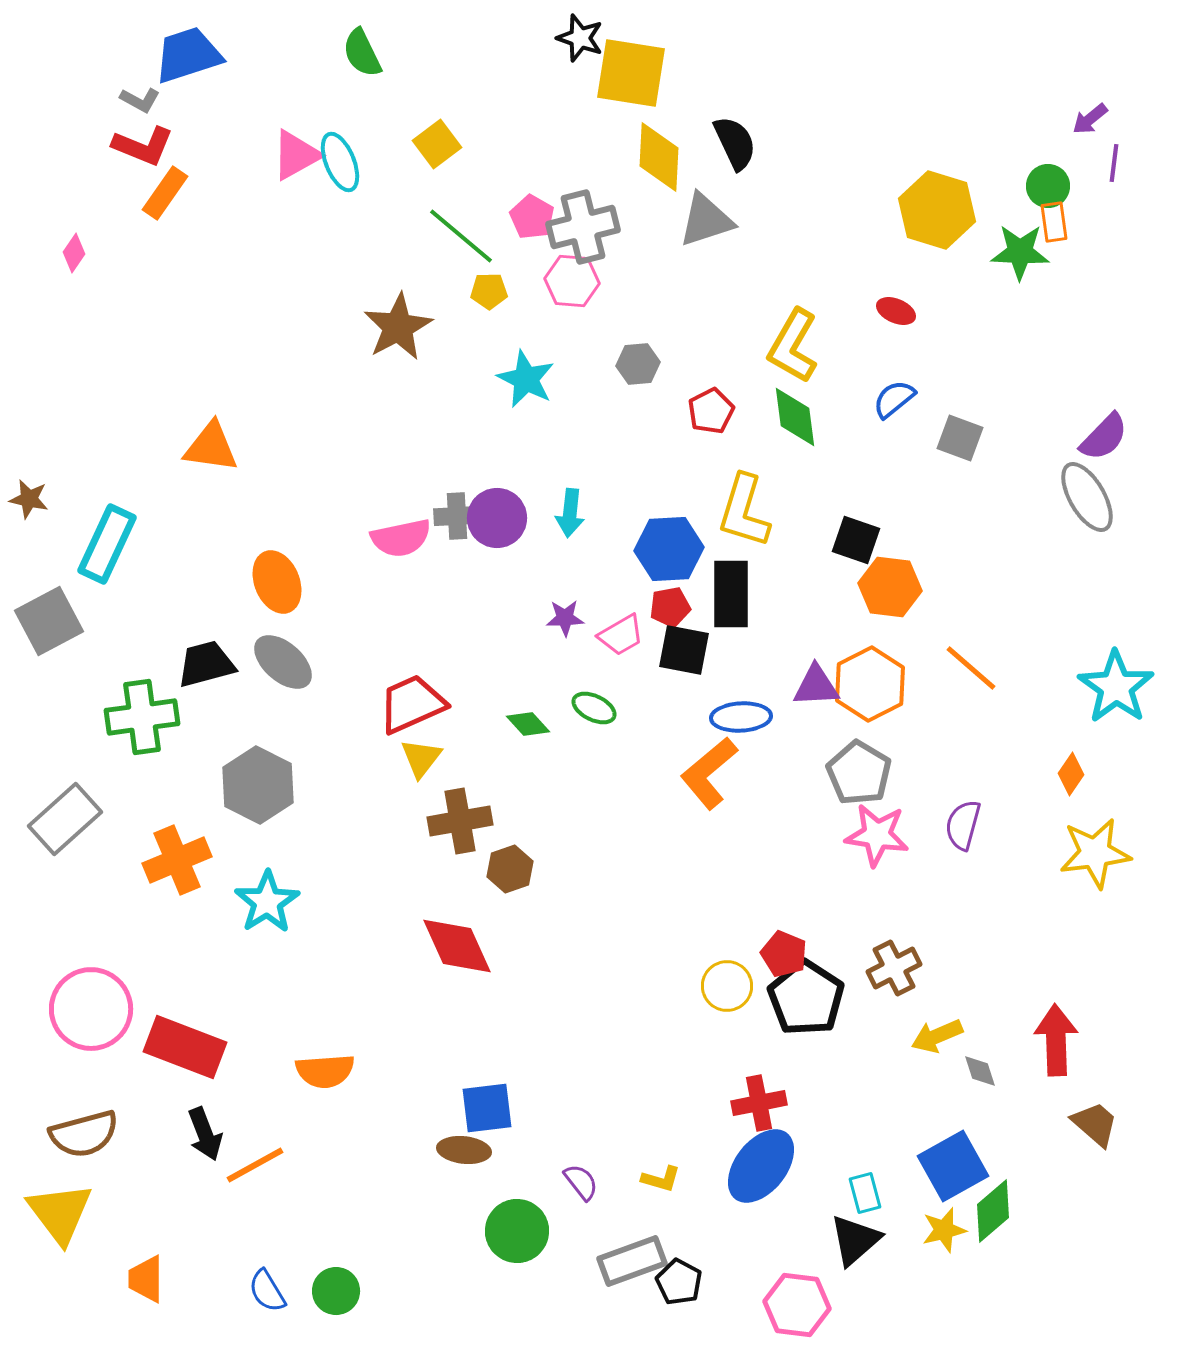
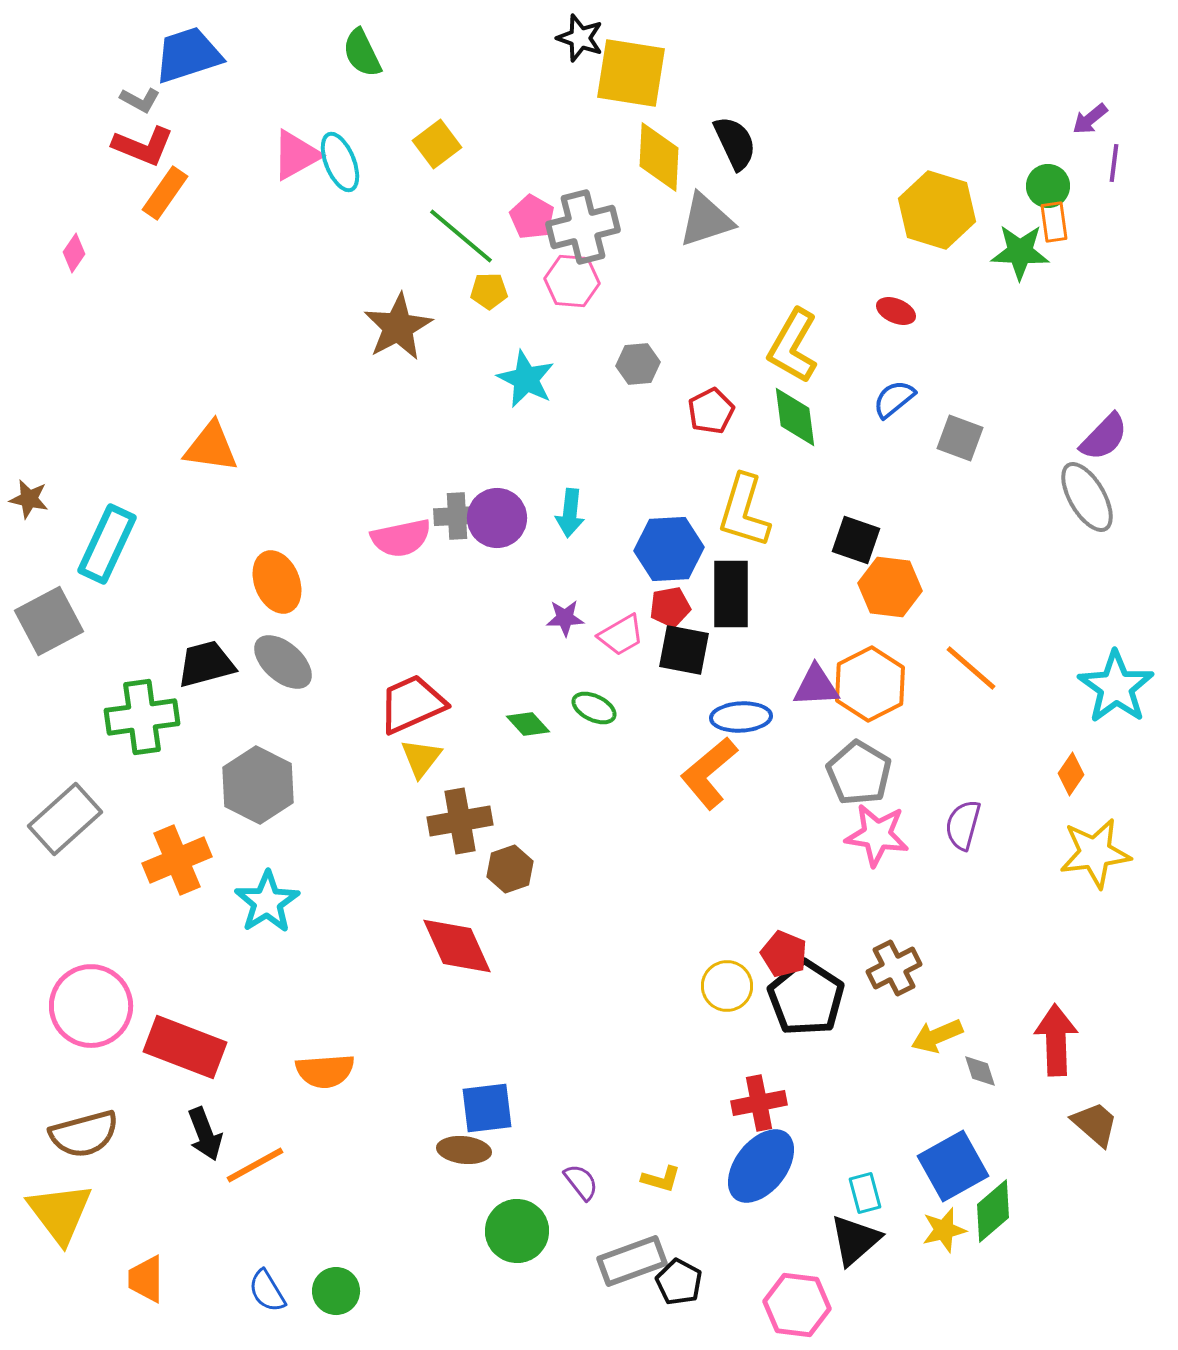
pink circle at (91, 1009): moved 3 px up
